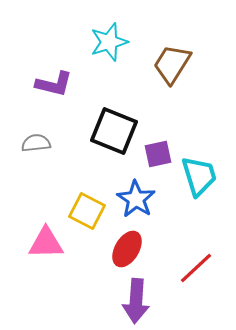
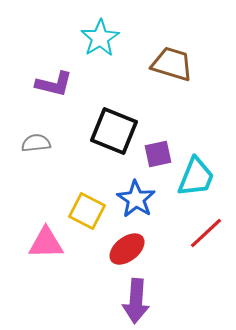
cyan star: moved 9 px left, 4 px up; rotated 15 degrees counterclockwise
brown trapezoid: rotated 75 degrees clockwise
cyan trapezoid: moved 3 px left, 1 px down; rotated 39 degrees clockwise
red ellipse: rotated 21 degrees clockwise
red line: moved 10 px right, 35 px up
